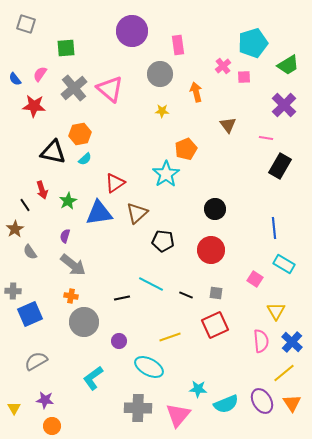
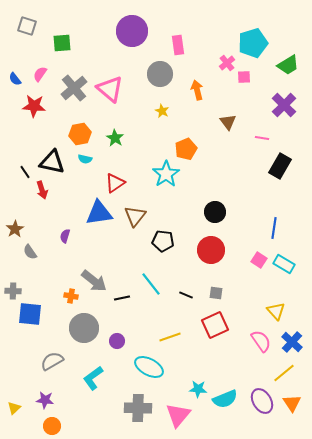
gray square at (26, 24): moved 1 px right, 2 px down
green square at (66, 48): moved 4 px left, 5 px up
pink cross at (223, 66): moved 4 px right, 3 px up
orange arrow at (196, 92): moved 1 px right, 2 px up
yellow star at (162, 111): rotated 24 degrees clockwise
brown triangle at (228, 125): moved 3 px up
pink line at (266, 138): moved 4 px left
black triangle at (53, 152): moved 1 px left, 10 px down
cyan semicircle at (85, 159): rotated 56 degrees clockwise
green star at (68, 201): moved 47 px right, 63 px up; rotated 12 degrees counterclockwise
black line at (25, 205): moved 33 px up
black circle at (215, 209): moved 3 px down
brown triangle at (137, 213): moved 2 px left, 3 px down; rotated 10 degrees counterclockwise
blue line at (274, 228): rotated 15 degrees clockwise
gray arrow at (73, 265): moved 21 px right, 16 px down
pink square at (255, 279): moved 4 px right, 19 px up
cyan line at (151, 284): rotated 25 degrees clockwise
yellow triangle at (276, 311): rotated 12 degrees counterclockwise
blue square at (30, 314): rotated 30 degrees clockwise
gray circle at (84, 322): moved 6 px down
purple circle at (119, 341): moved 2 px left
pink semicircle at (261, 341): rotated 30 degrees counterclockwise
gray semicircle at (36, 361): moved 16 px right
cyan semicircle at (226, 404): moved 1 px left, 5 px up
yellow triangle at (14, 408): rotated 16 degrees clockwise
